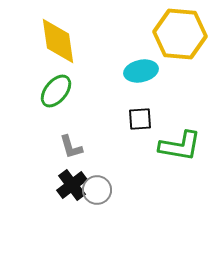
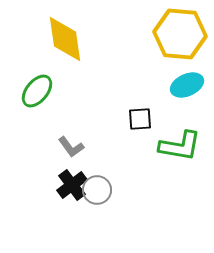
yellow diamond: moved 7 px right, 2 px up
cyan ellipse: moved 46 px right, 14 px down; rotated 12 degrees counterclockwise
green ellipse: moved 19 px left
gray L-shape: rotated 20 degrees counterclockwise
